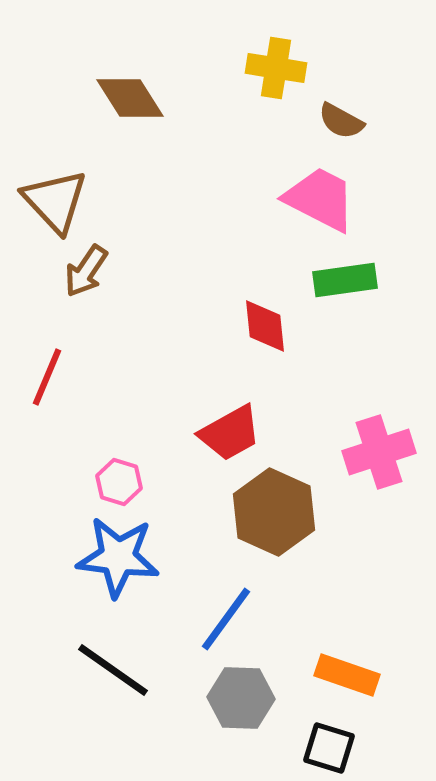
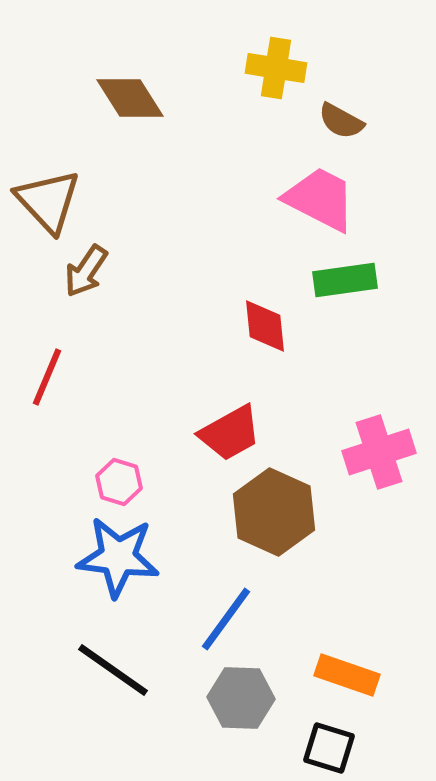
brown triangle: moved 7 px left
